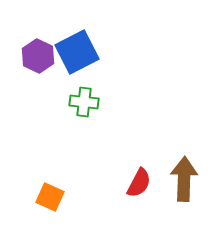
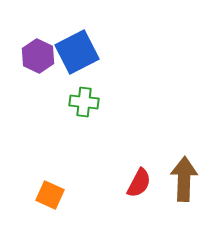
orange square: moved 2 px up
